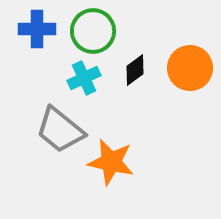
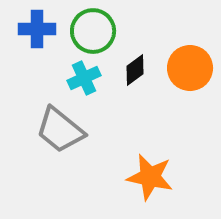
orange star: moved 39 px right, 15 px down
